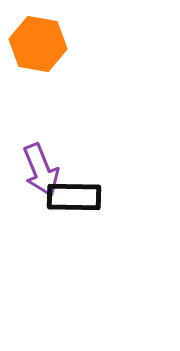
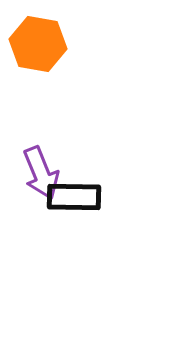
purple arrow: moved 3 px down
